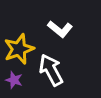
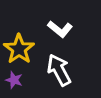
yellow star: rotated 16 degrees counterclockwise
white arrow: moved 8 px right
